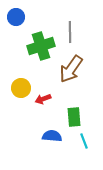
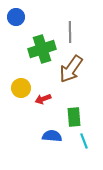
green cross: moved 1 px right, 3 px down
